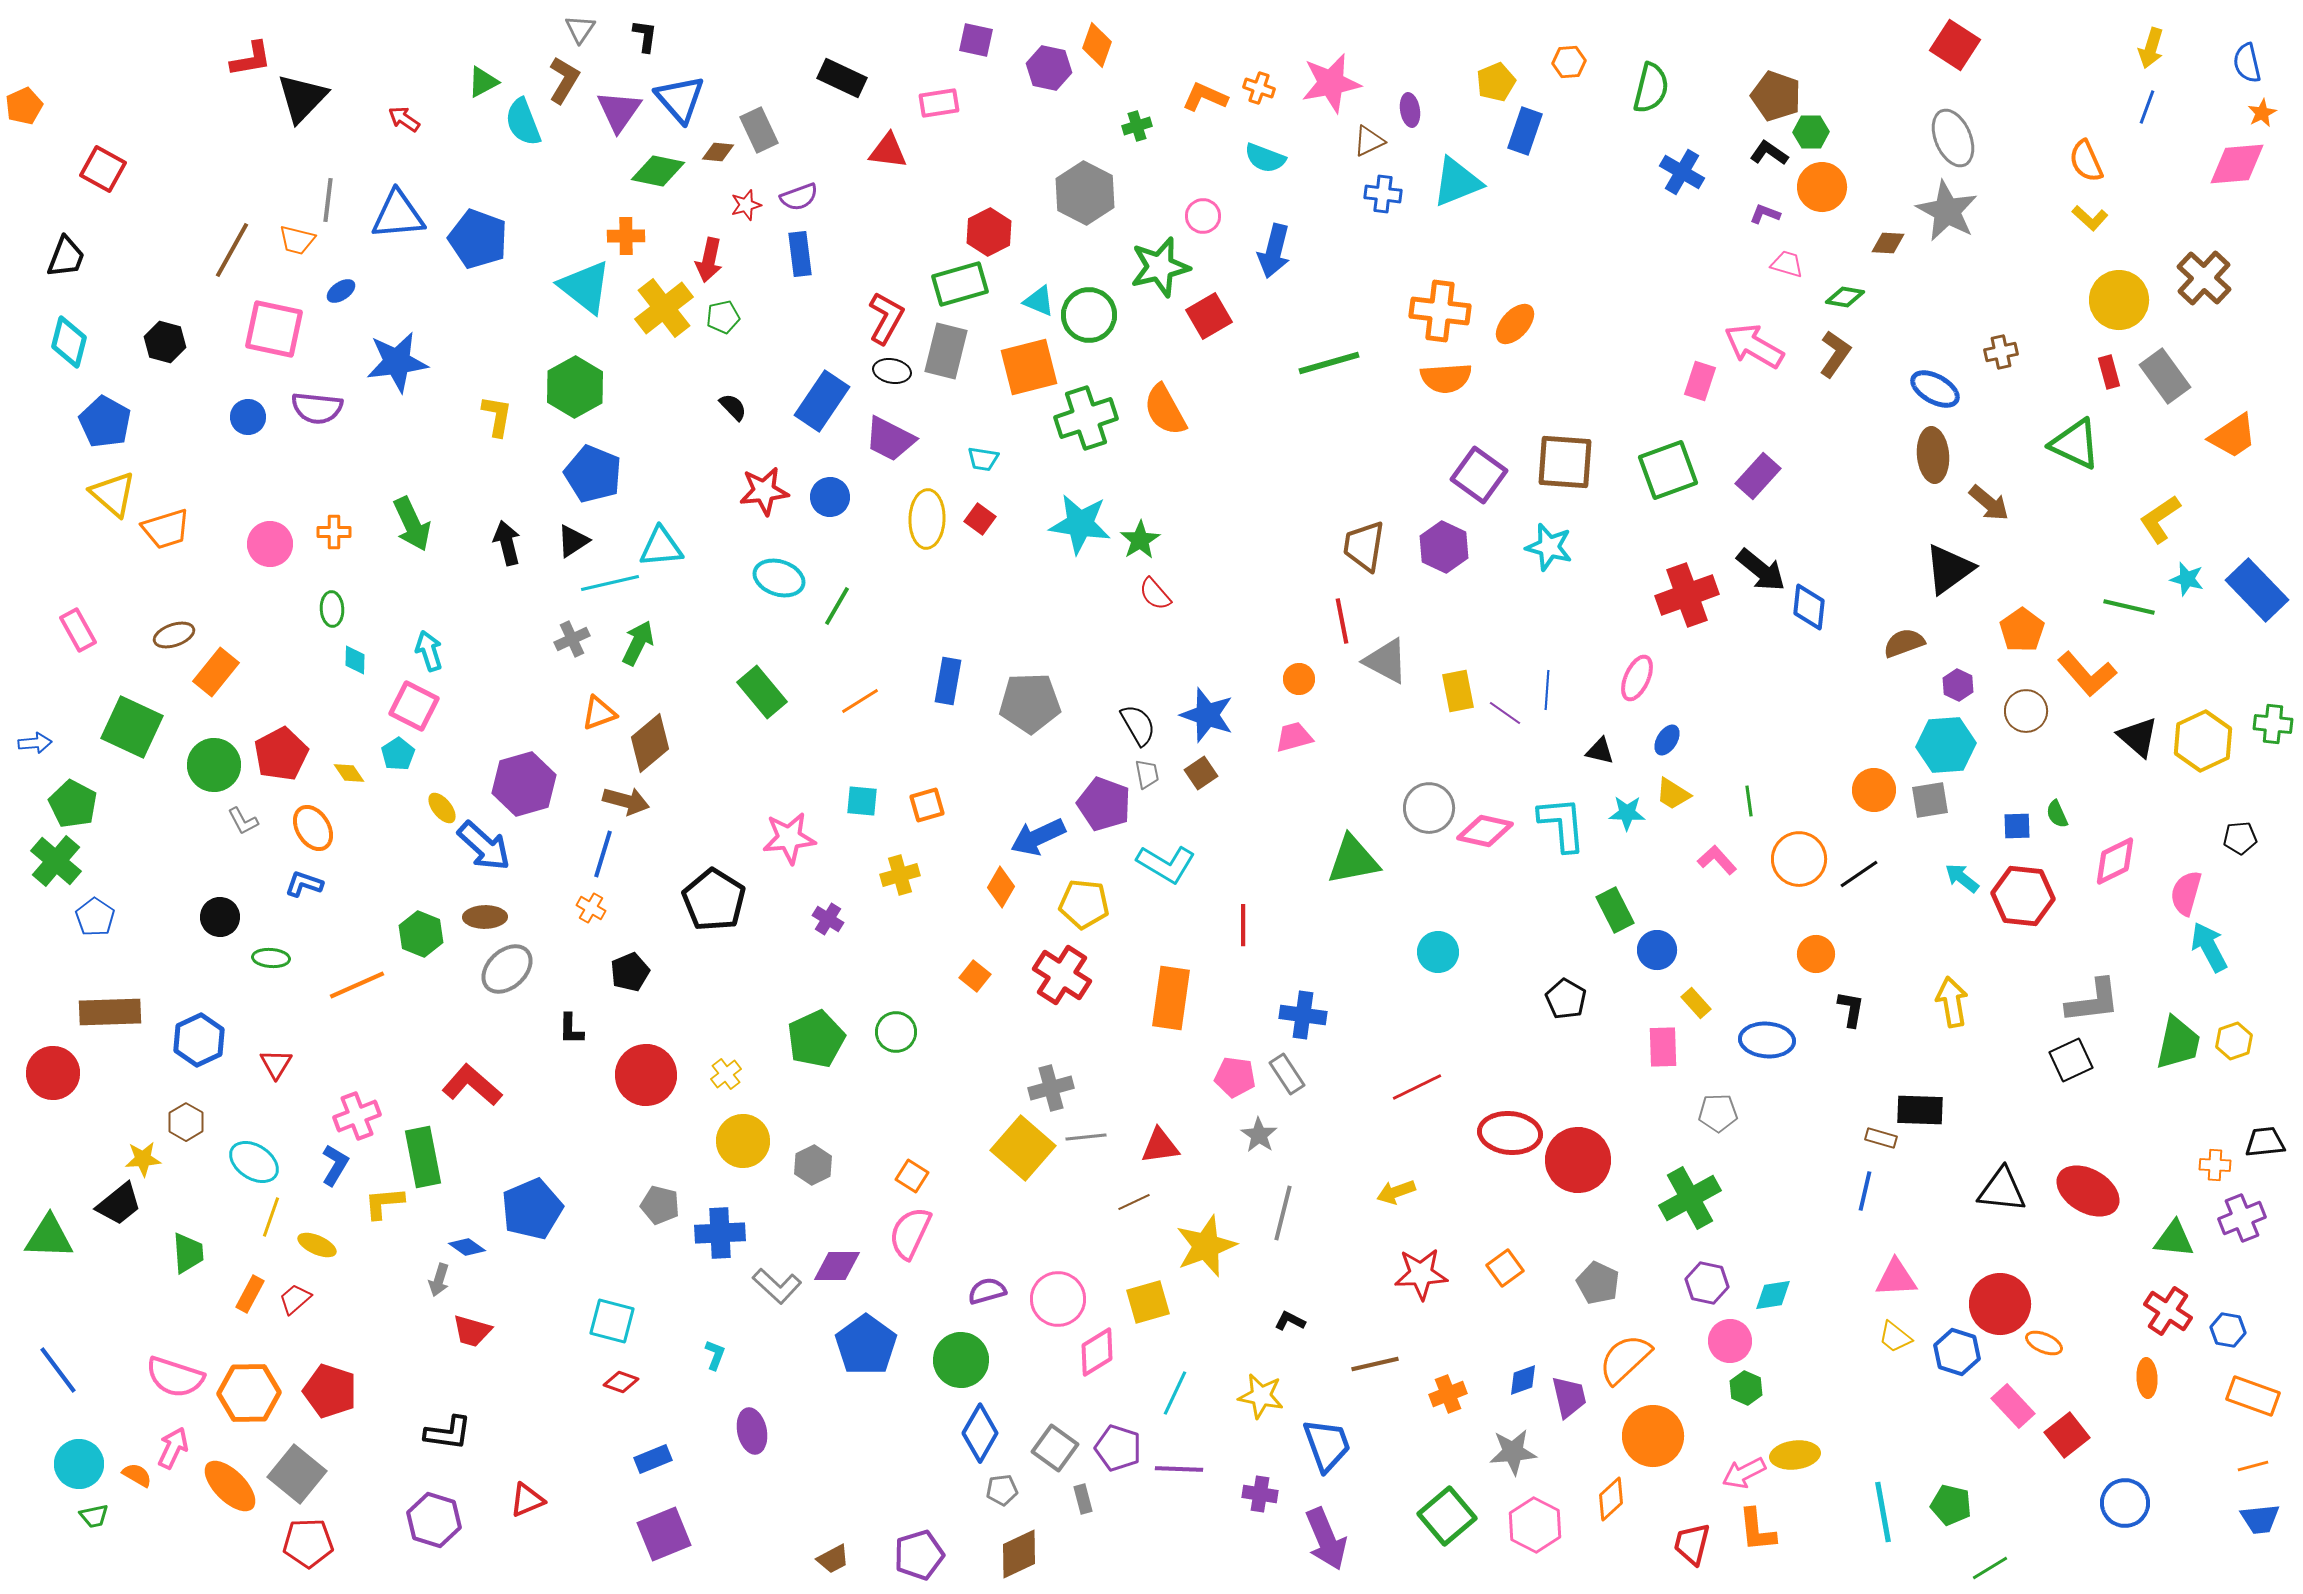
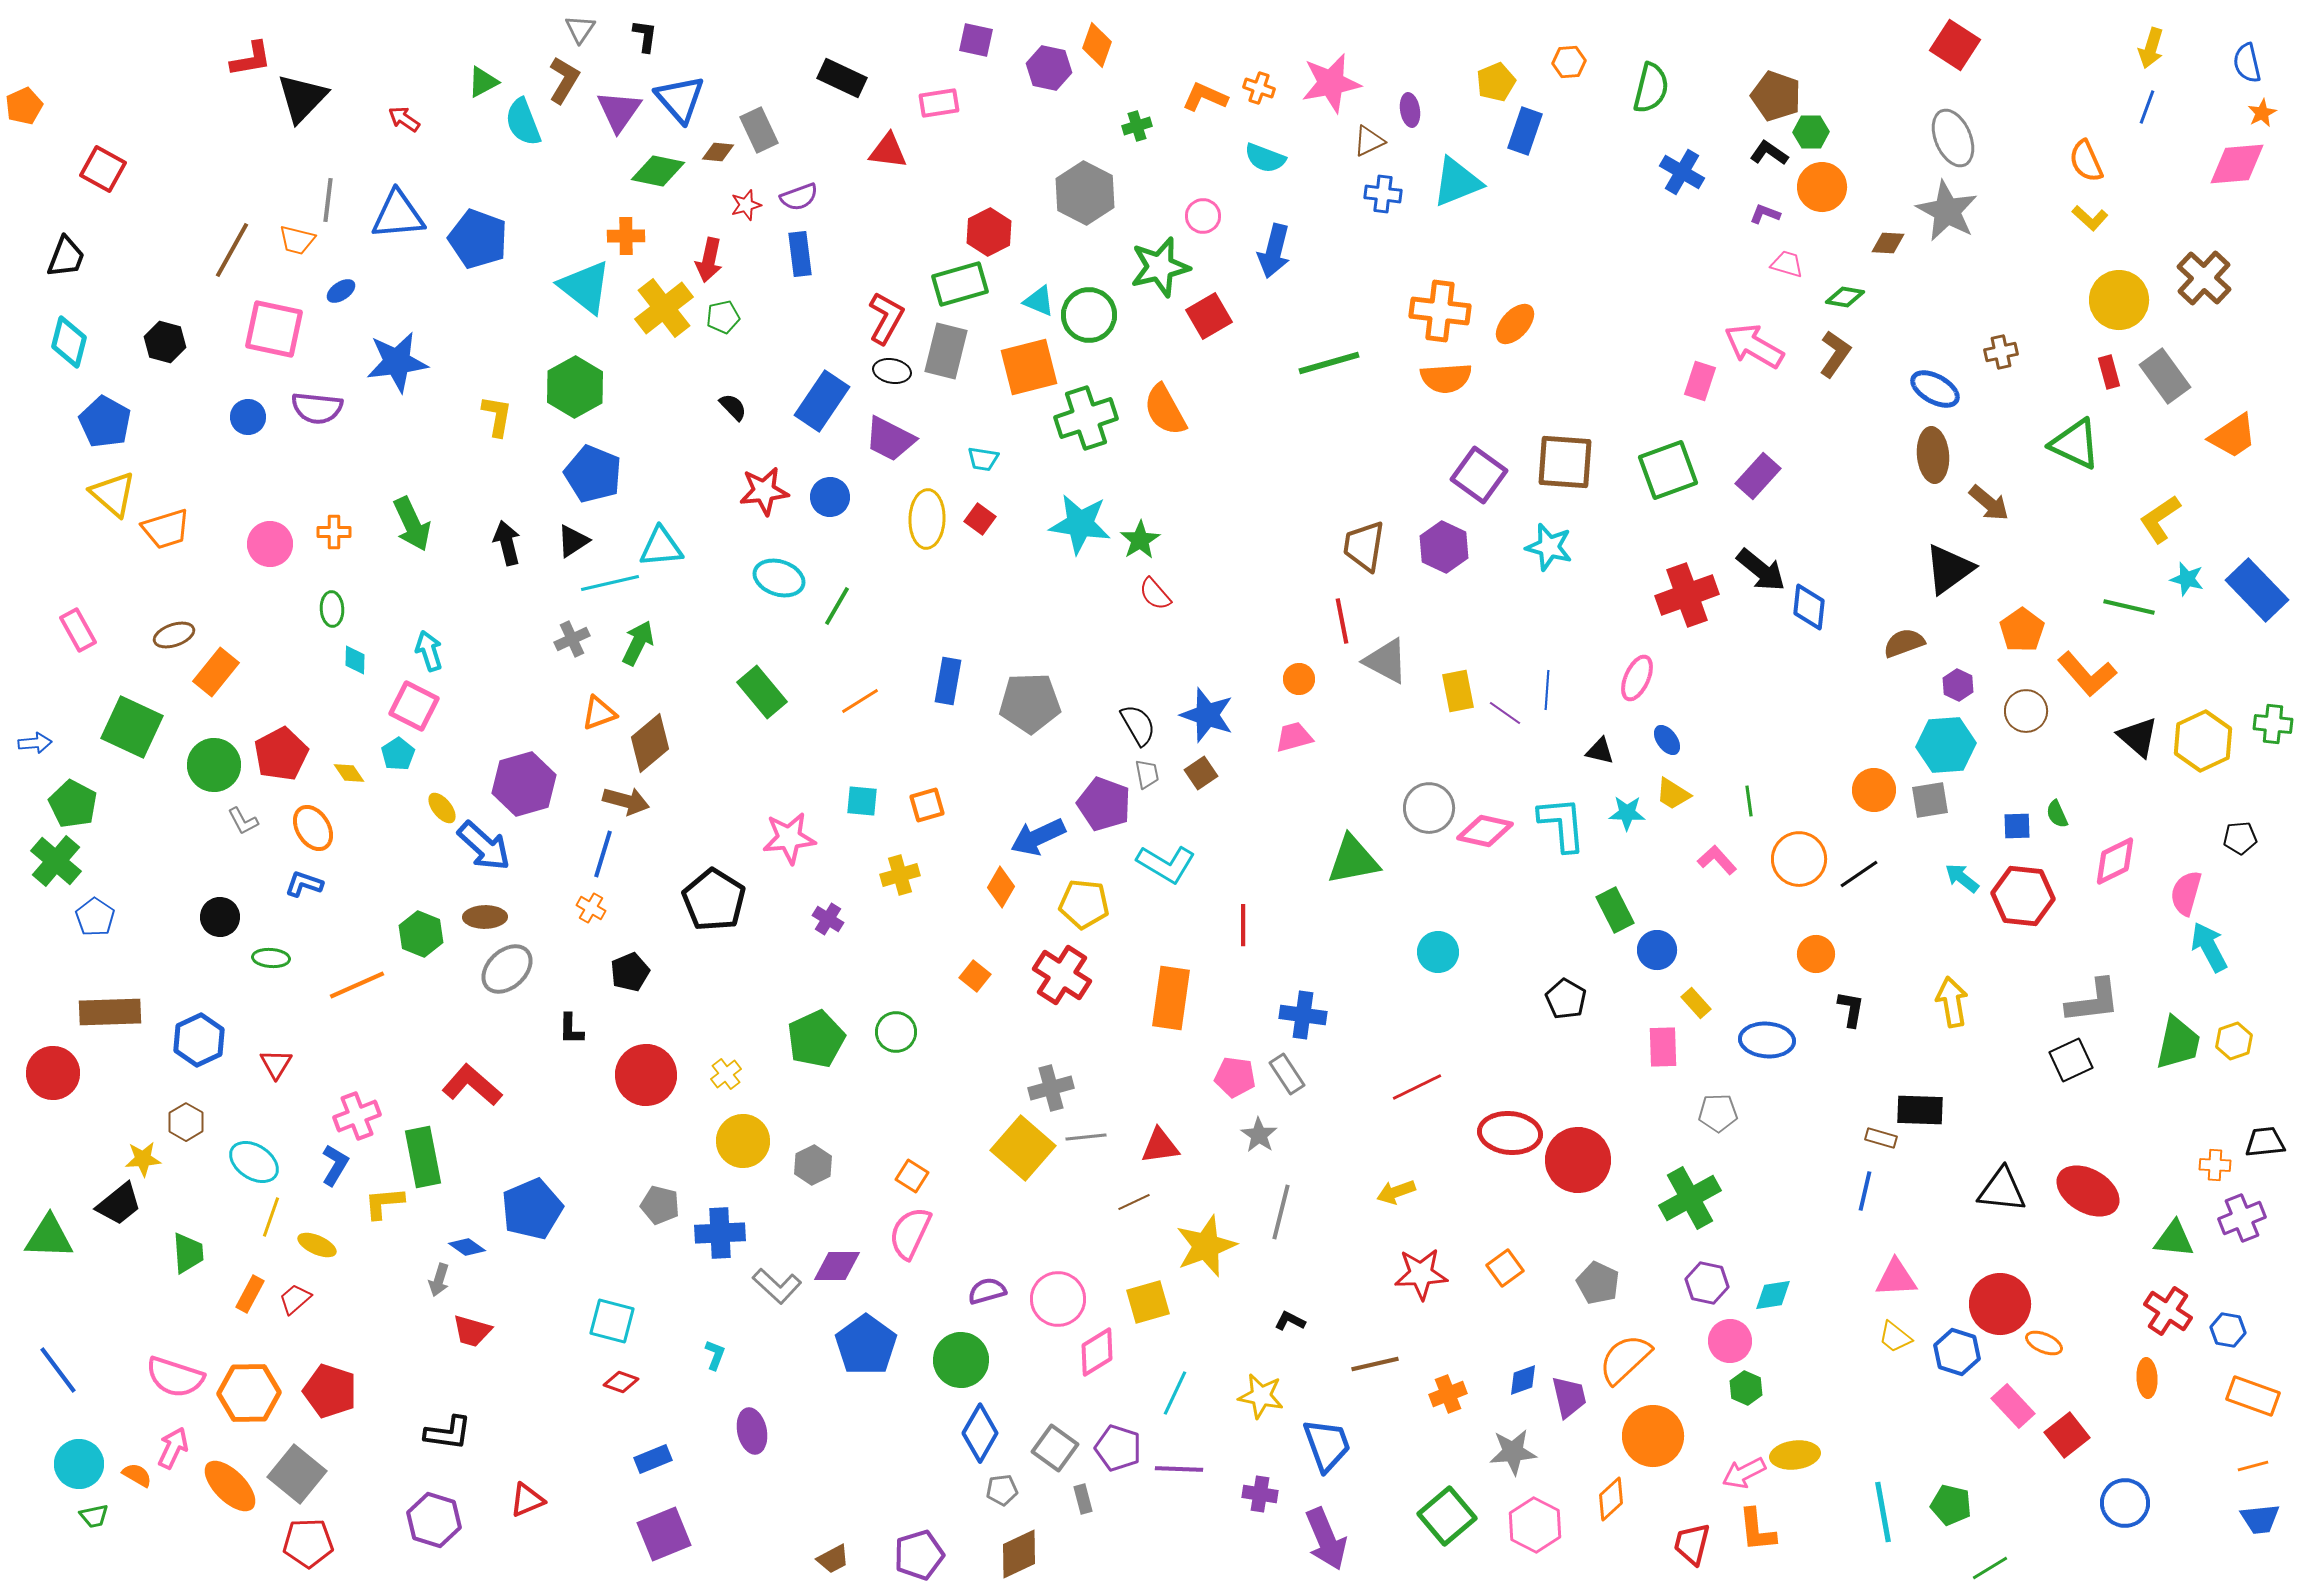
blue ellipse at (1667, 740): rotated 68 degrees counterclockwise
gray line at (1283, 1213): moved 2 px left, 1 px up
